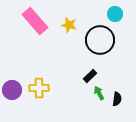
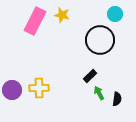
pink rectangle: rotated 68 degrees clockwise
yellow star: moved 7 px left, 10 px up
